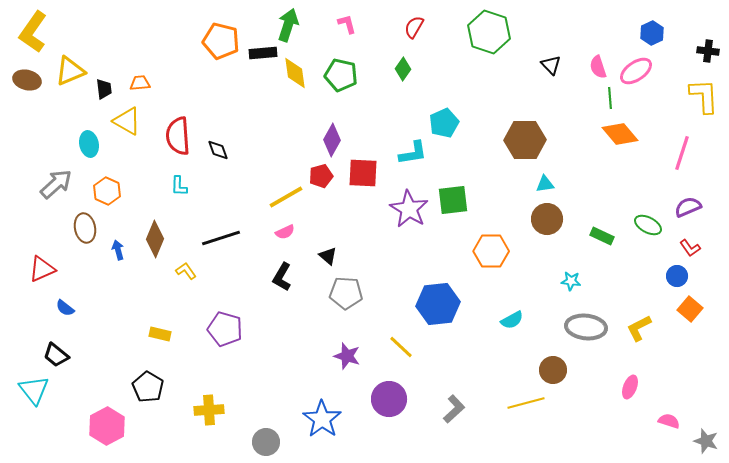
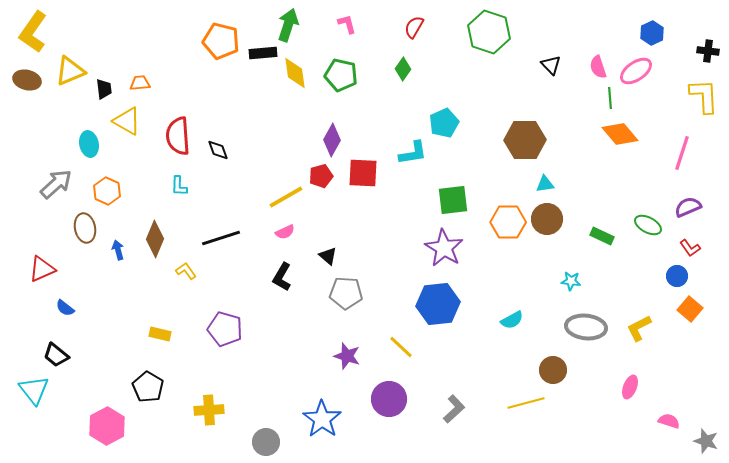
purple star at (409, 209): moved 35 px right, 39 px down
orange hexagon at (491, 251): moved 17 px right, 29 px up
